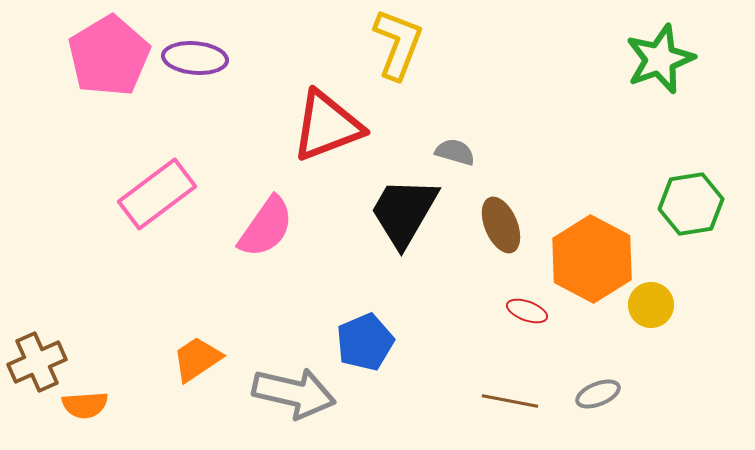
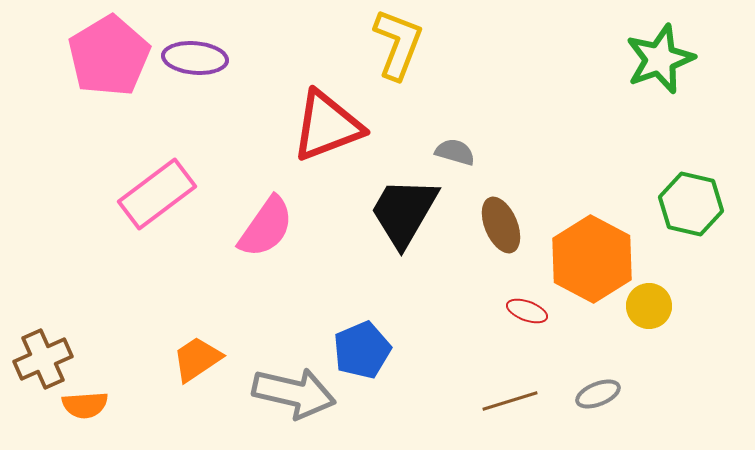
green hexagon: rotated 22 degrees clockwise
yellow circle: moved 2 px left, 1 px down
blue pentagon: moved 3 px left, 8 px down
brown cross: moved 6 px right, 3 px up
brown line: rotated 28 degrees counterclockwise
